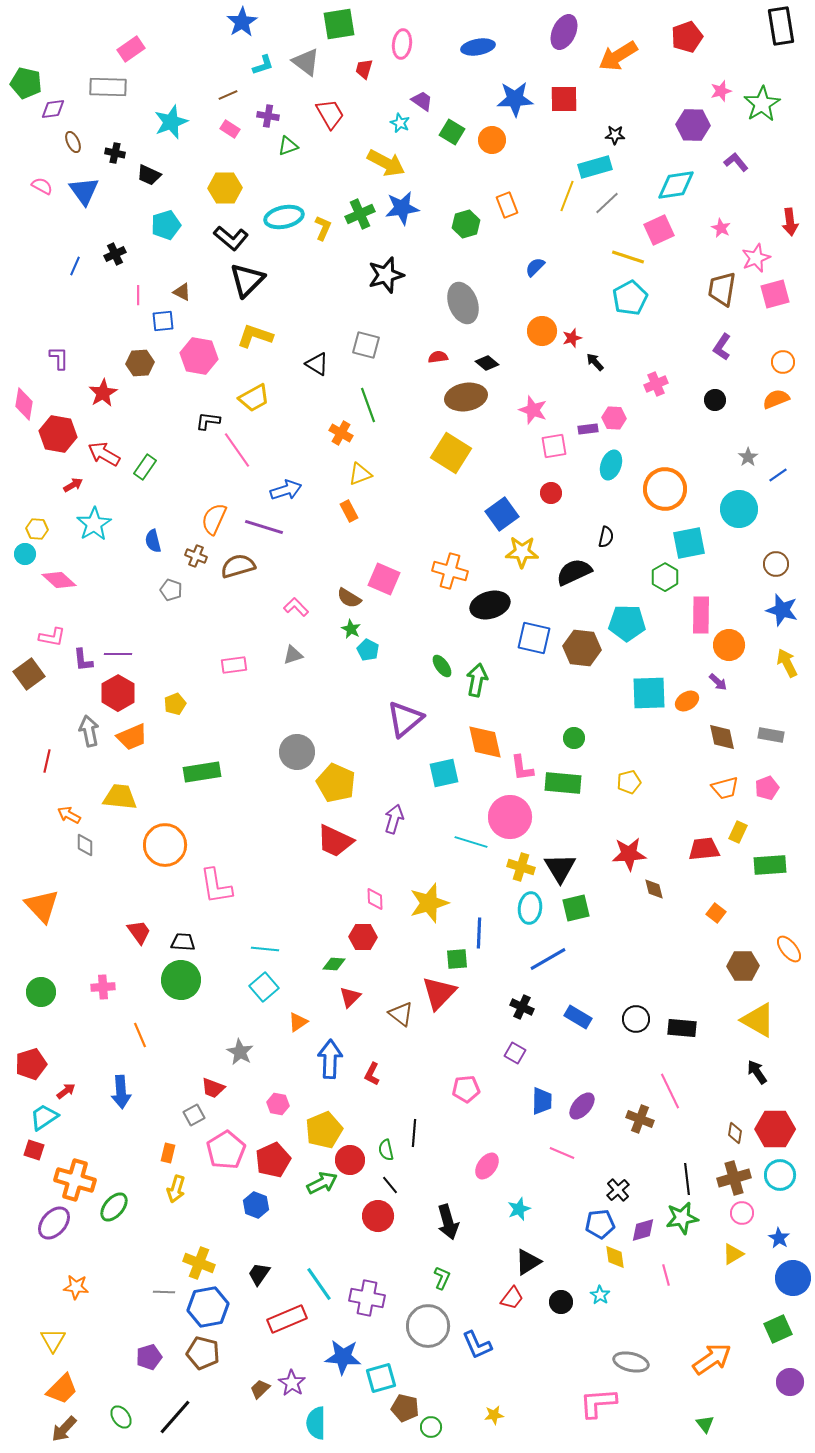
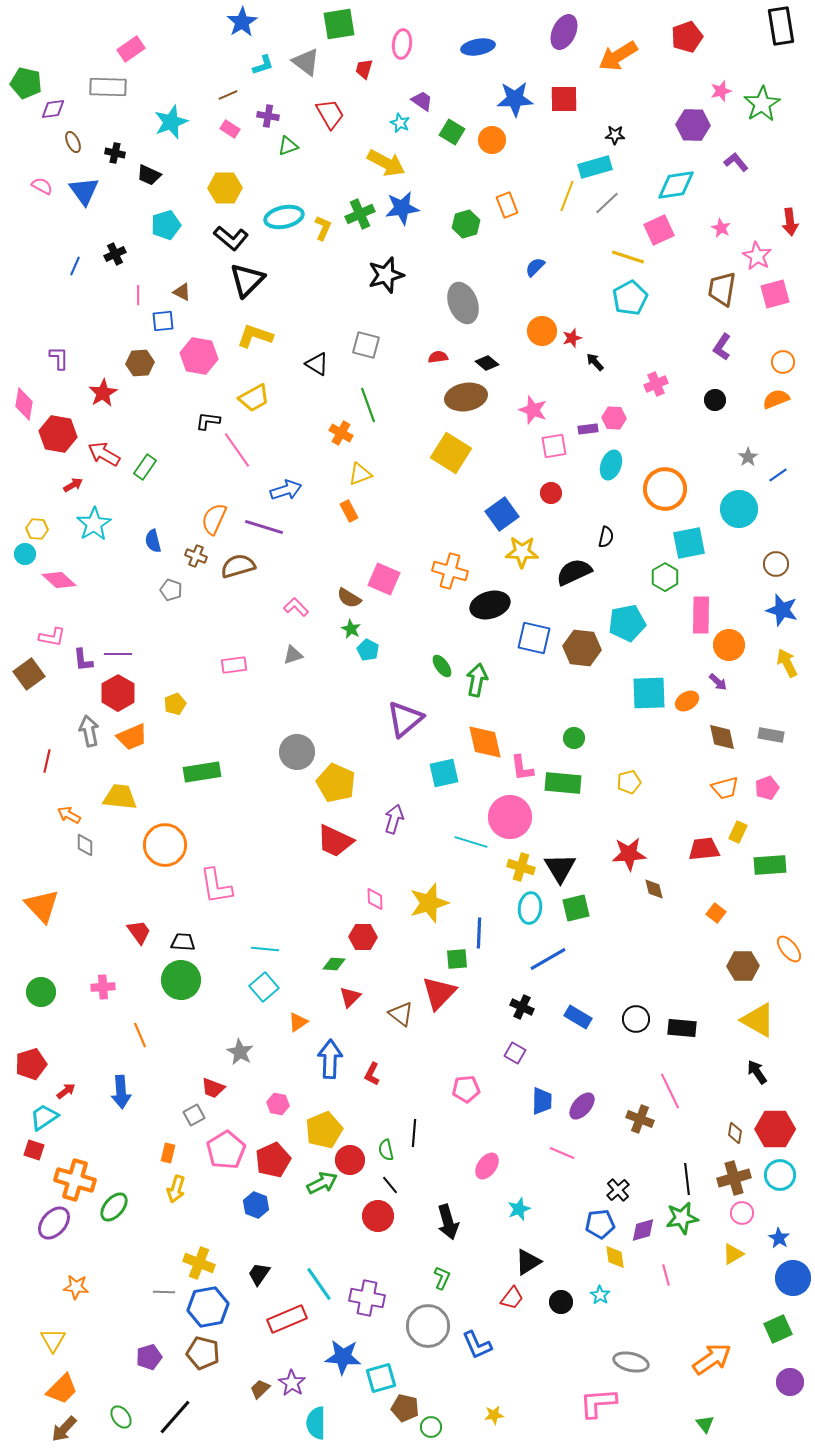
pink star at (756, 258): moved 1 px right, 2 px up; rotated 20 degrees counterclockwise
cyan pentagon at (627, 623): rotated 12 degrees counterclockwise
